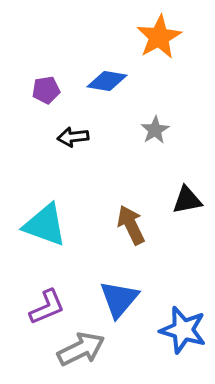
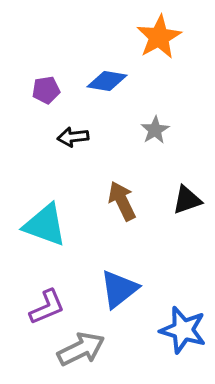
black triangle: rotated 8 degrees counterclockwise
brown arrow: moved 9 px left, 24 px up
blue triangle: moved 10 px up; rotated 12 degrees clockwise
